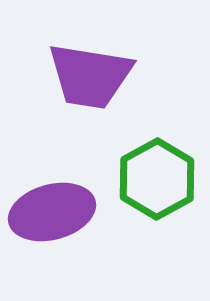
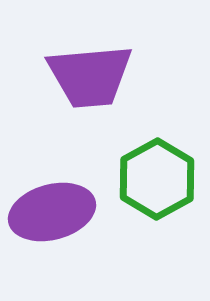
purple trapezoid: rotated 14 degrees counterclockwise
